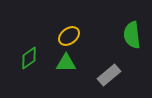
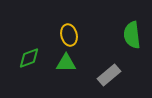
yellow ellipse: moved 1 px up; rotated 65 degrees counterclockwise
green diamond: rotated 15 degrees clockwise
